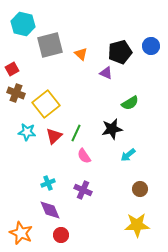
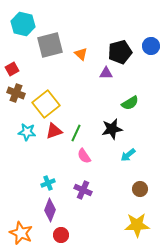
purple triangle: rotated 24 degrees counterclockwise
red triangle: moved 5 px up; rotated 24 degrees clockwise
purple diamond: rotated 45 degrees clockwise
